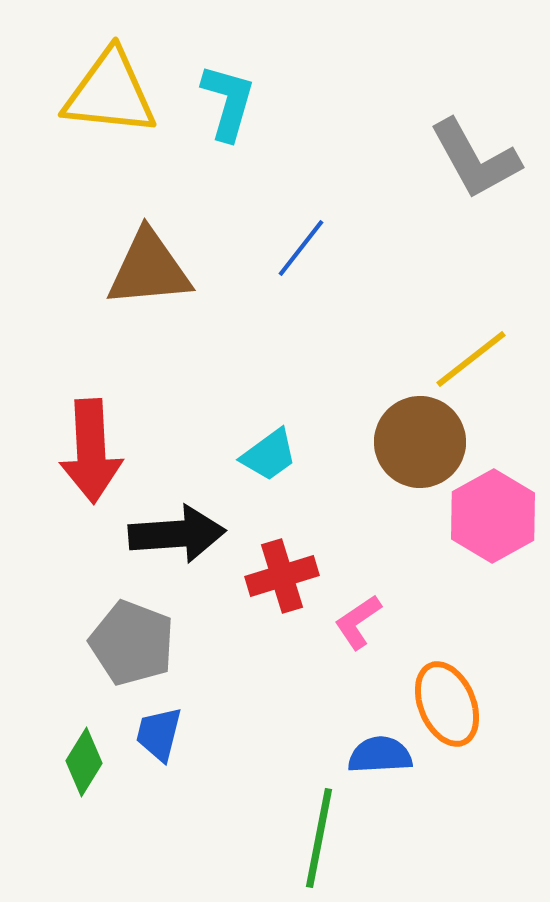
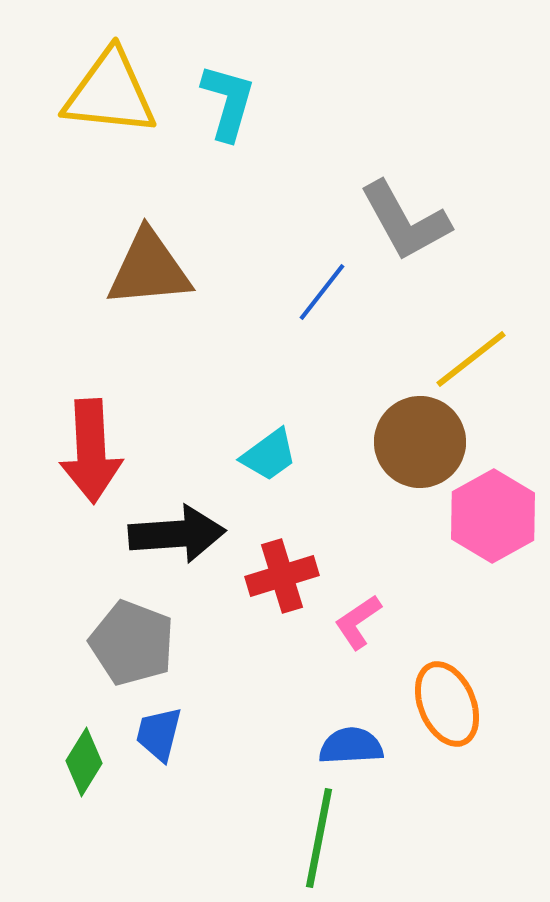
gray L-shape: moved 70 px left, 62 px down
blue line: moved 21 px right, 44 px down
blue semicircle: moved 29 px left, 9 px up
